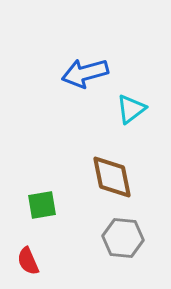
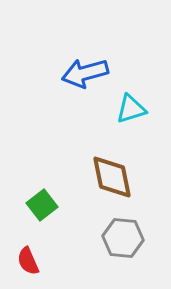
cyan triangle: rotated 20 degrees clockwise
green square: rotated 28 degrees counterclockwise
